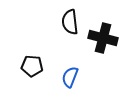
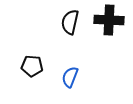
black semicircle: rotated 20 degrees clockwise
black cross: moved 6 px right, 18 px up; rotated 12 degrees counterclockwise
